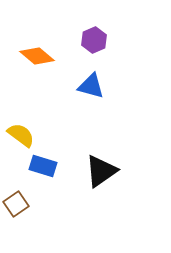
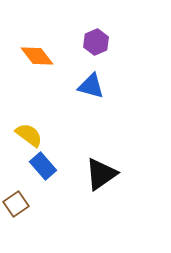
purple hexagon: moved 2 px right, 2 px down
orange diamond: rotated 12 degrees clockwise
yellow semicircle: moved 8 px right
blue rectangle: rotated 32 degrees clockwise
black triangle: moved 3 px down
